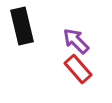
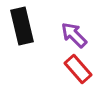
purple arrow: moved 2 px left, 6 px up
